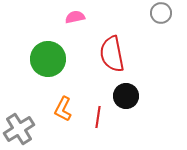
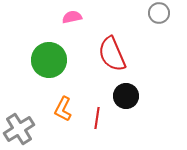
gray circle: moved 2 px left
pink semicircle: moved 3 px left
red semicircle: rotated 12 degrees counterclockwise
green circle: moved 1 px right, 1 px down
red line: moved 1 px left, 1 px down
